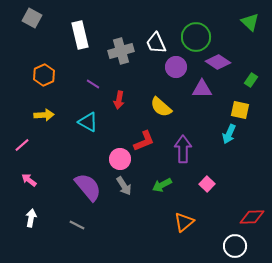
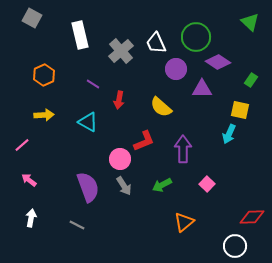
gray cross: rotated 25 degrees counterclockwise
purple circle: moved 2 px down
purple semicircle: rotated 20 degrees clockwise
